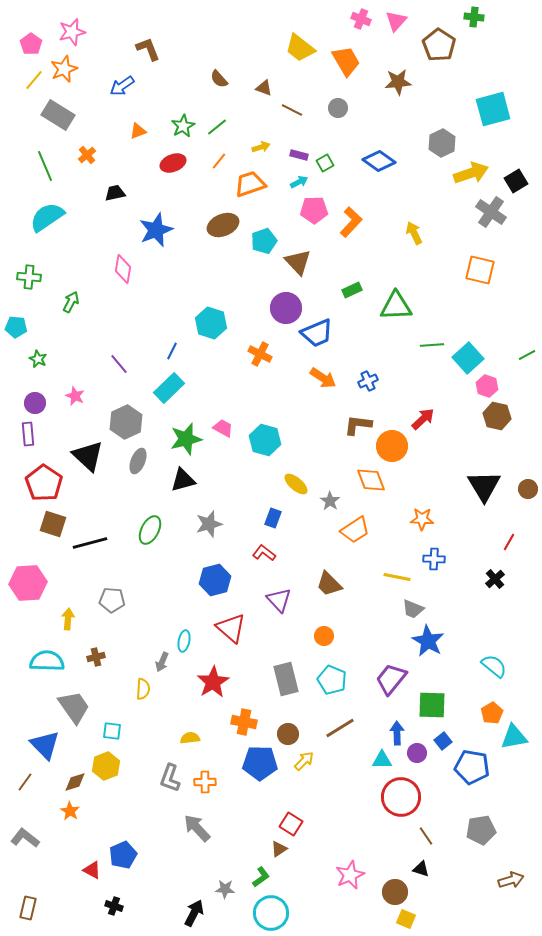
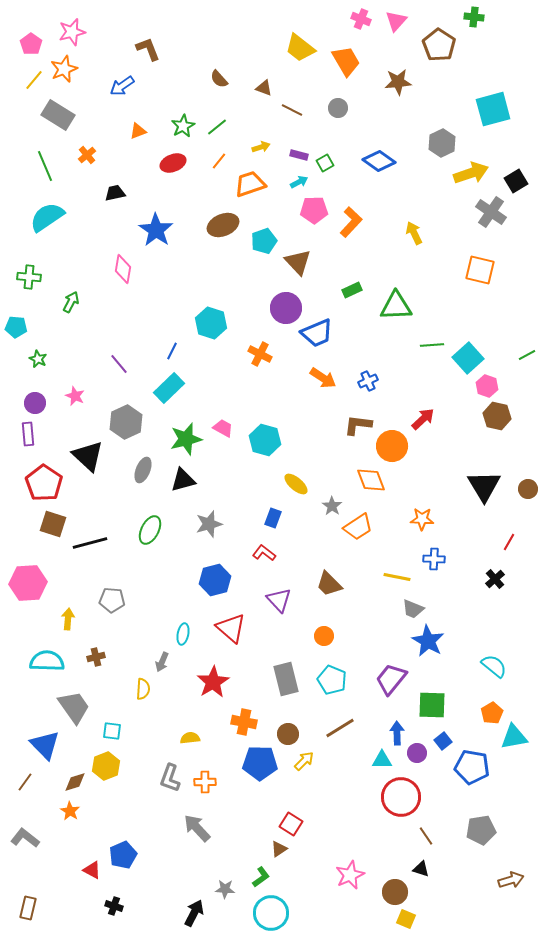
blue star at (156, 230): rotated 16 degrees counterclockwise
gray ellipse at (138, 461): moved 5 px right, 9 px down
gray star at (330, 501): moved 2 px right, 5 px down
orange trapezoid at (355, 530): moved 3 px right, 3 px up
cyan ellipse at (184, 641): moved 1 px left, 7 px up
